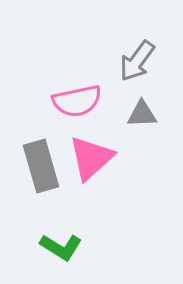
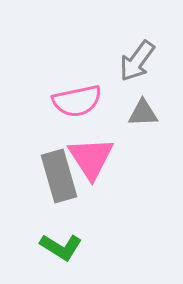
gray triangle: moved 1 px right, 1 px up
pink triangle: rotated 21 degrees counterclockwise
gray rectangle: moved 18 px right, 10 px down
